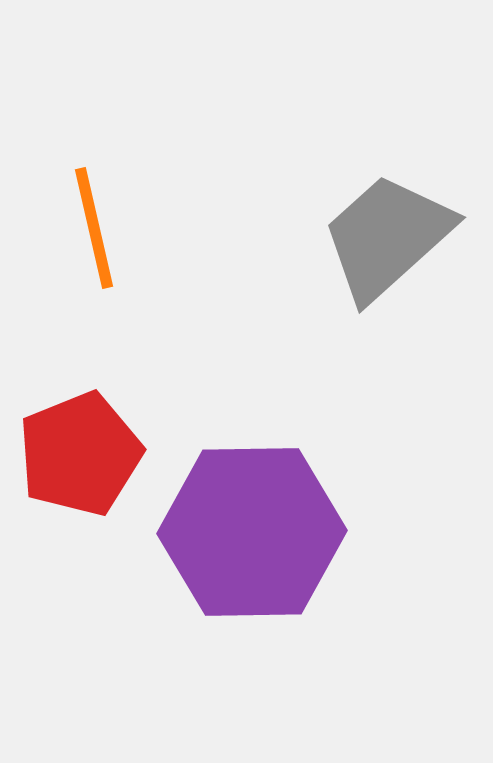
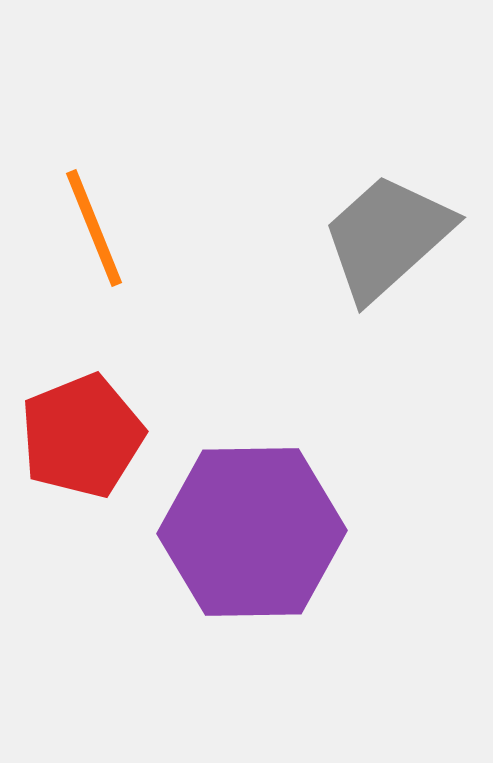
orange line: rotated 9 degrees counterclockwise
red pentagon: moved 2 px right, 18 px up
